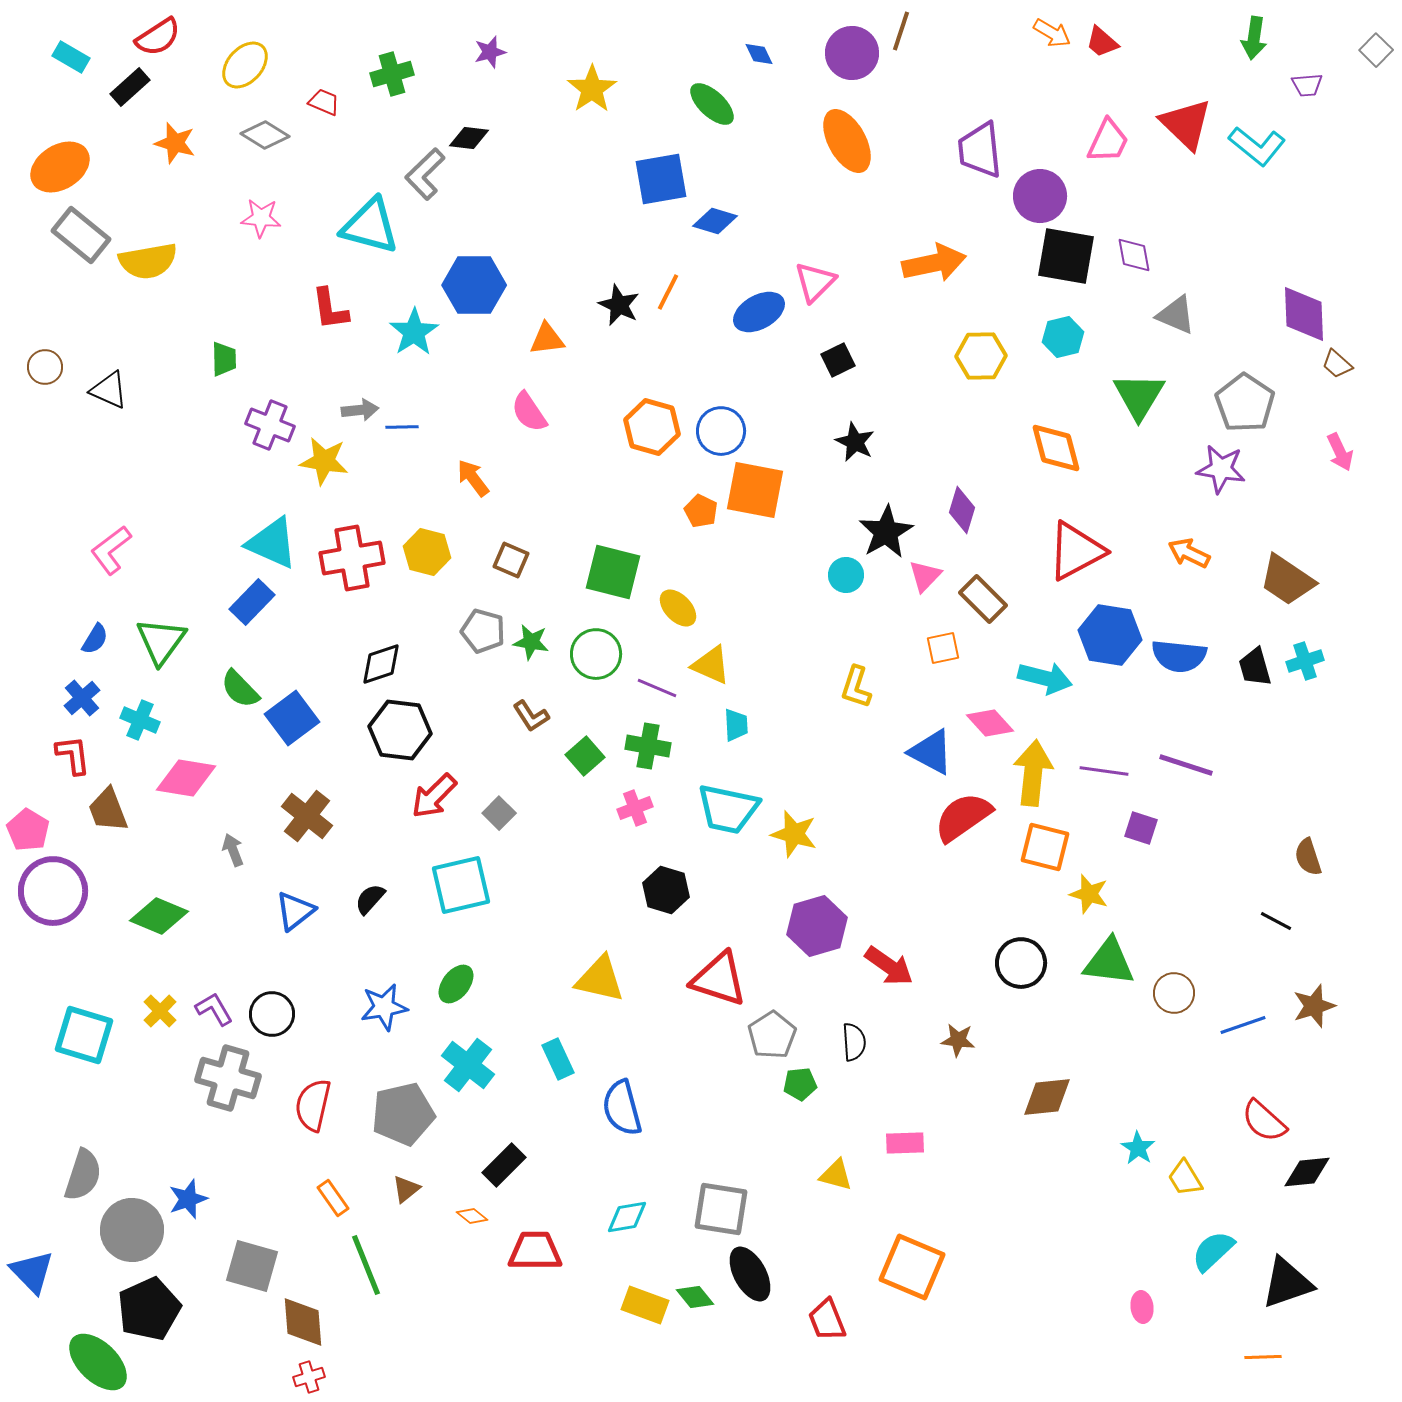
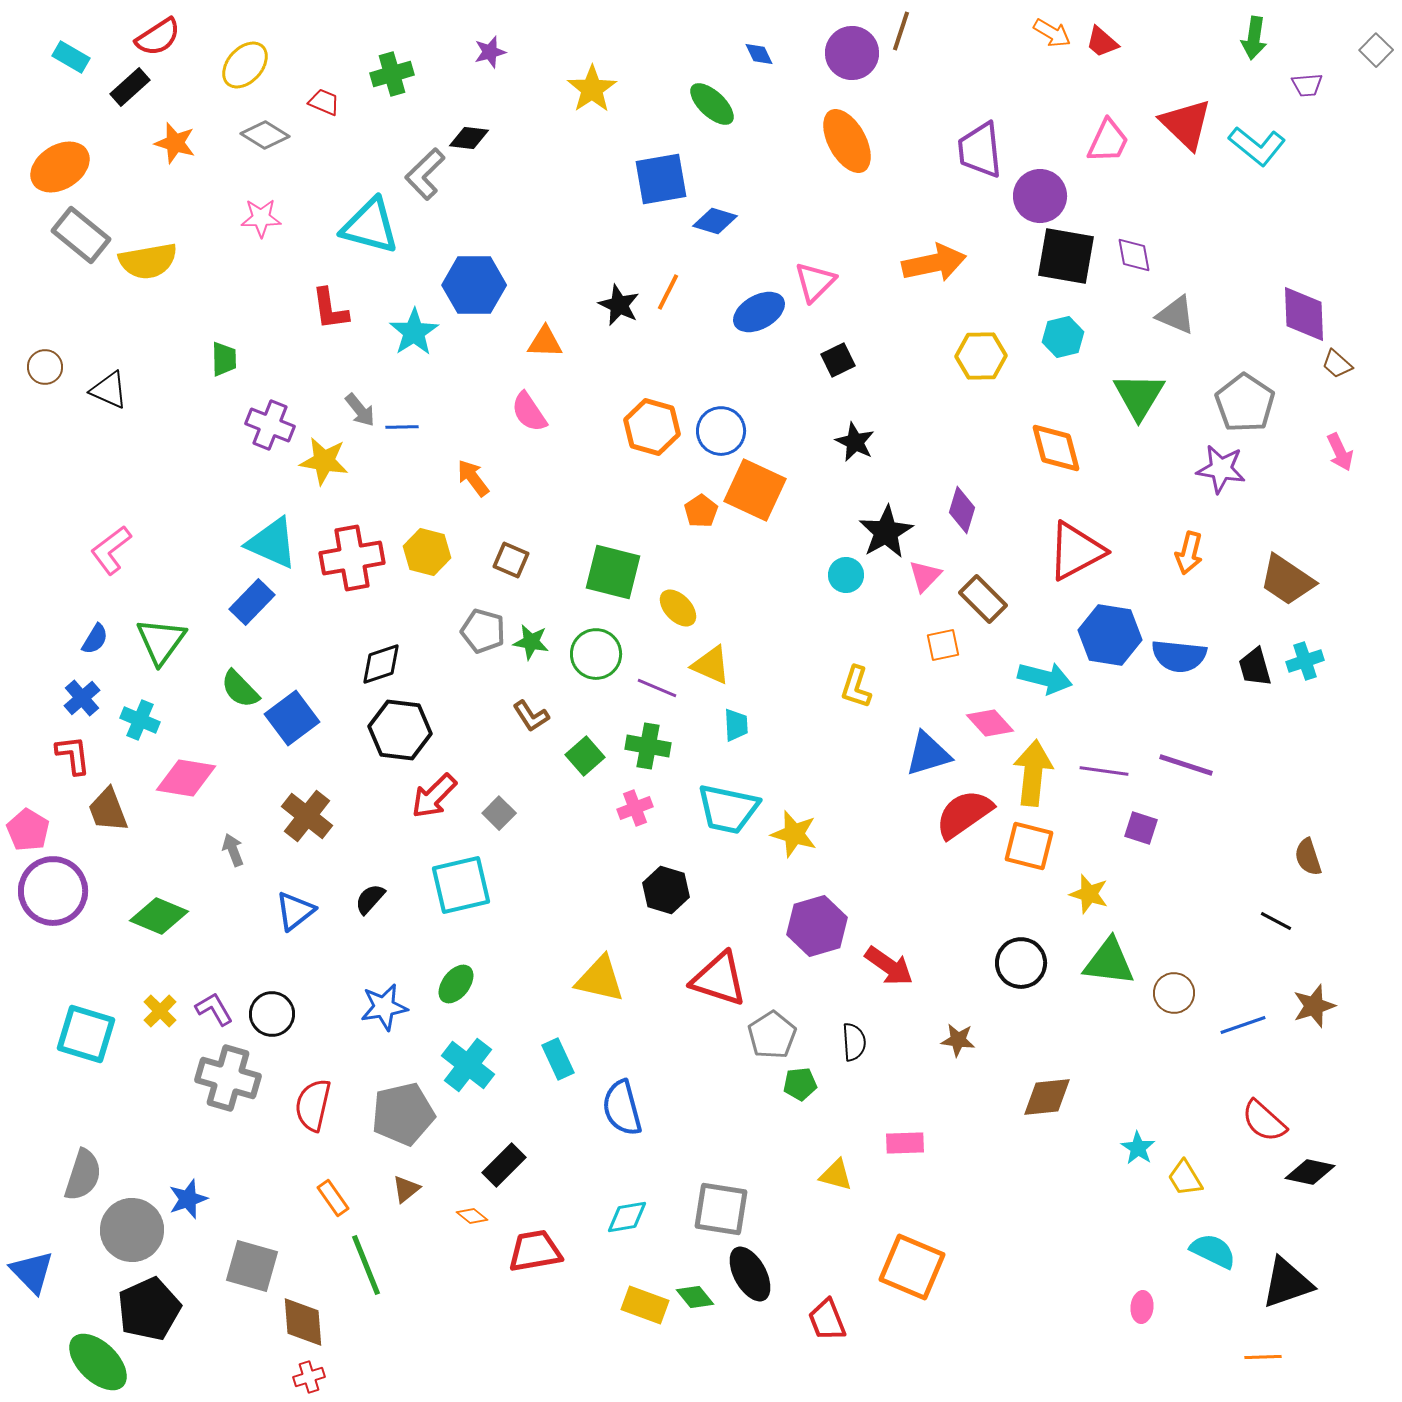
pink star at (261, 218): rotated 6 degrees counterclockwise
orange triangle at (547, 339): moved 2 px left, 3 px down; rotated 9 degrees clockwise
gray arrow at (360, 410): rotated 57 degrees clockwise
orange square at (755, 490): rotated 14 degrees clockwise
orange pentagon at (701, 511): rotated 12 degrees clockwise
orange arrow at (1189, 553): rotated 102 degrees counterclockwise
orange square at (943, 648): moved 3 px up
blue triangle at (931, 752): moved 3 px left, 2 px down; rotated 45 degrees counterclockwise
red semicircle at (963, 817): moved 1 px right, 3 px up
orange square at (1045, 847): moved 16 px left, 1 px up
cyan square at (84, 1035): moved 2 px right, 1 px up
black diamond at (1307, 1172): moved 3 px right; rotated 18 degrees clockwise
red trapezoid at (535, 1251): rotated 10 degrees counterclockwise
cyan semicircle at (1213, 1251): rotated 69 degrees clockwise
pink ellipse at (1142, 1307): rotated 12 degrees clockwise
